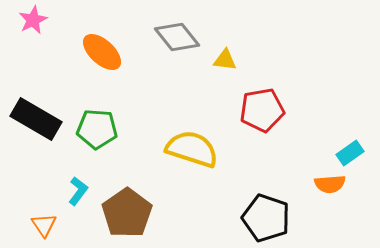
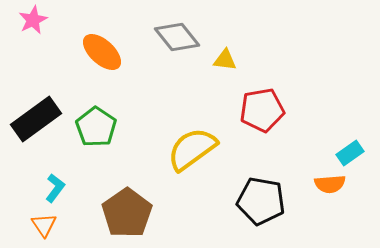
black rectangle: rotated 66 degrees counterclockwise
green pentagon: moved 1 px left, 2 px up; rotated 30 degrees clockwise
yellow semicircle: rotated 54 degrees counterclockwise
cyan L-shape: moved 23 px left, 3 px up
black pentagon: moved 5 px left, 17 px up; rotated 9 degrees counterclockwise
